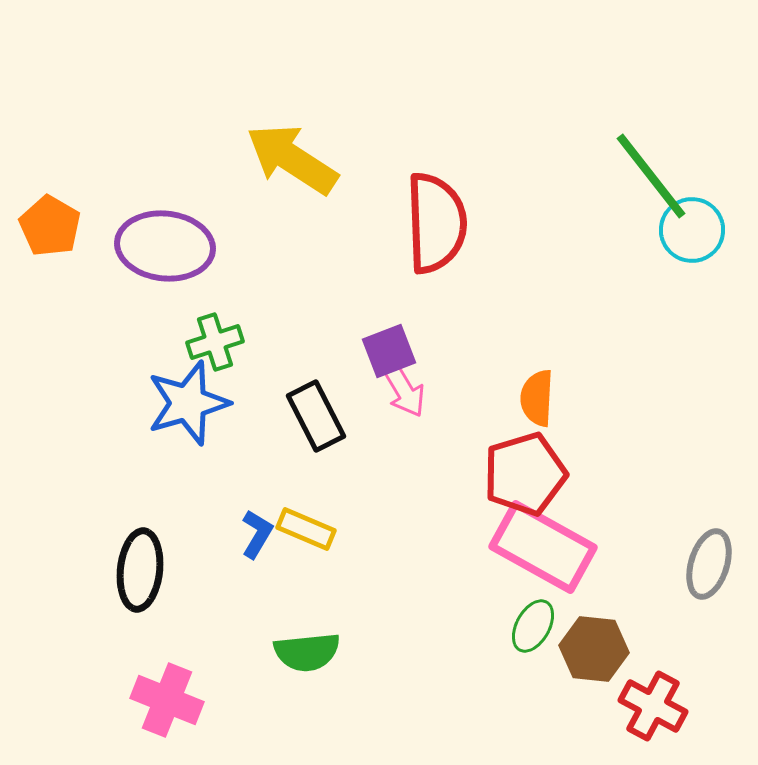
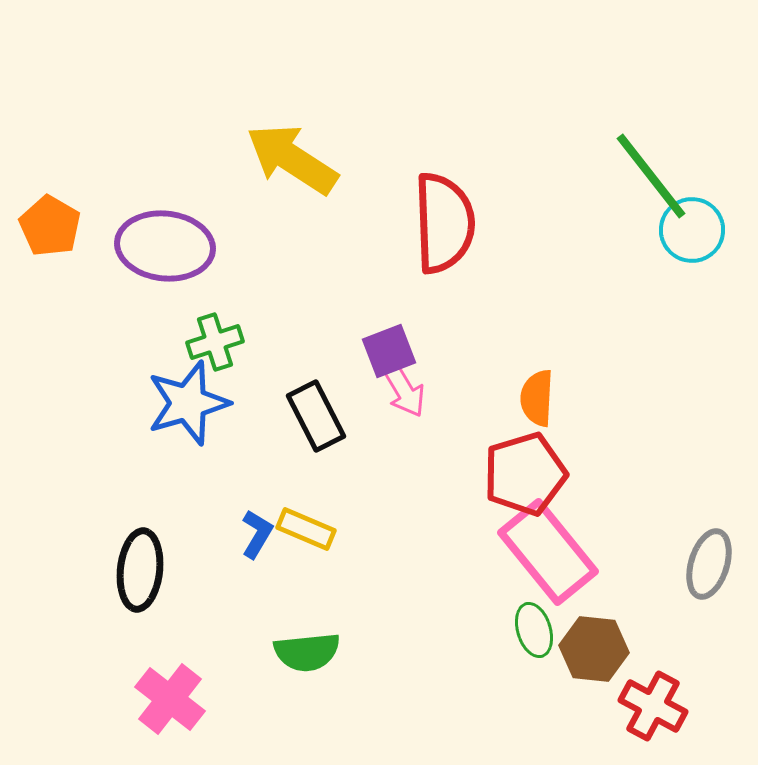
red semicircle: moved 8 px right
pink rectangle: moved 5 px right, 5 px down; rotated 22 degrees clockwise
green ellipse: moved 1 px right, 4 px down; rotated 46 degrees counterclockwise
pink cross: moved 3 px right, 1 px up; rotated 16 degrees clockwise
